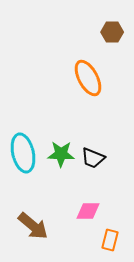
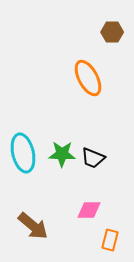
green star: moved 1 px right
pink diamond: moved 1 px right, 1 px up
